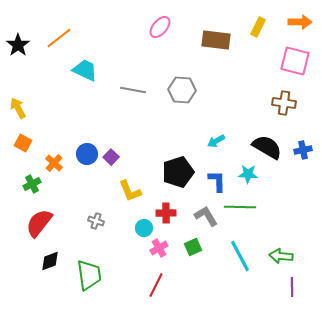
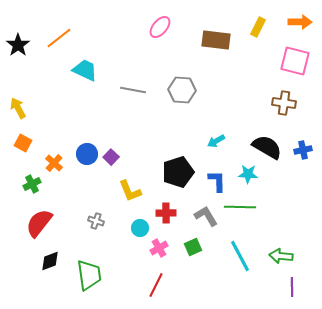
cyan circle: moved 4 px left
